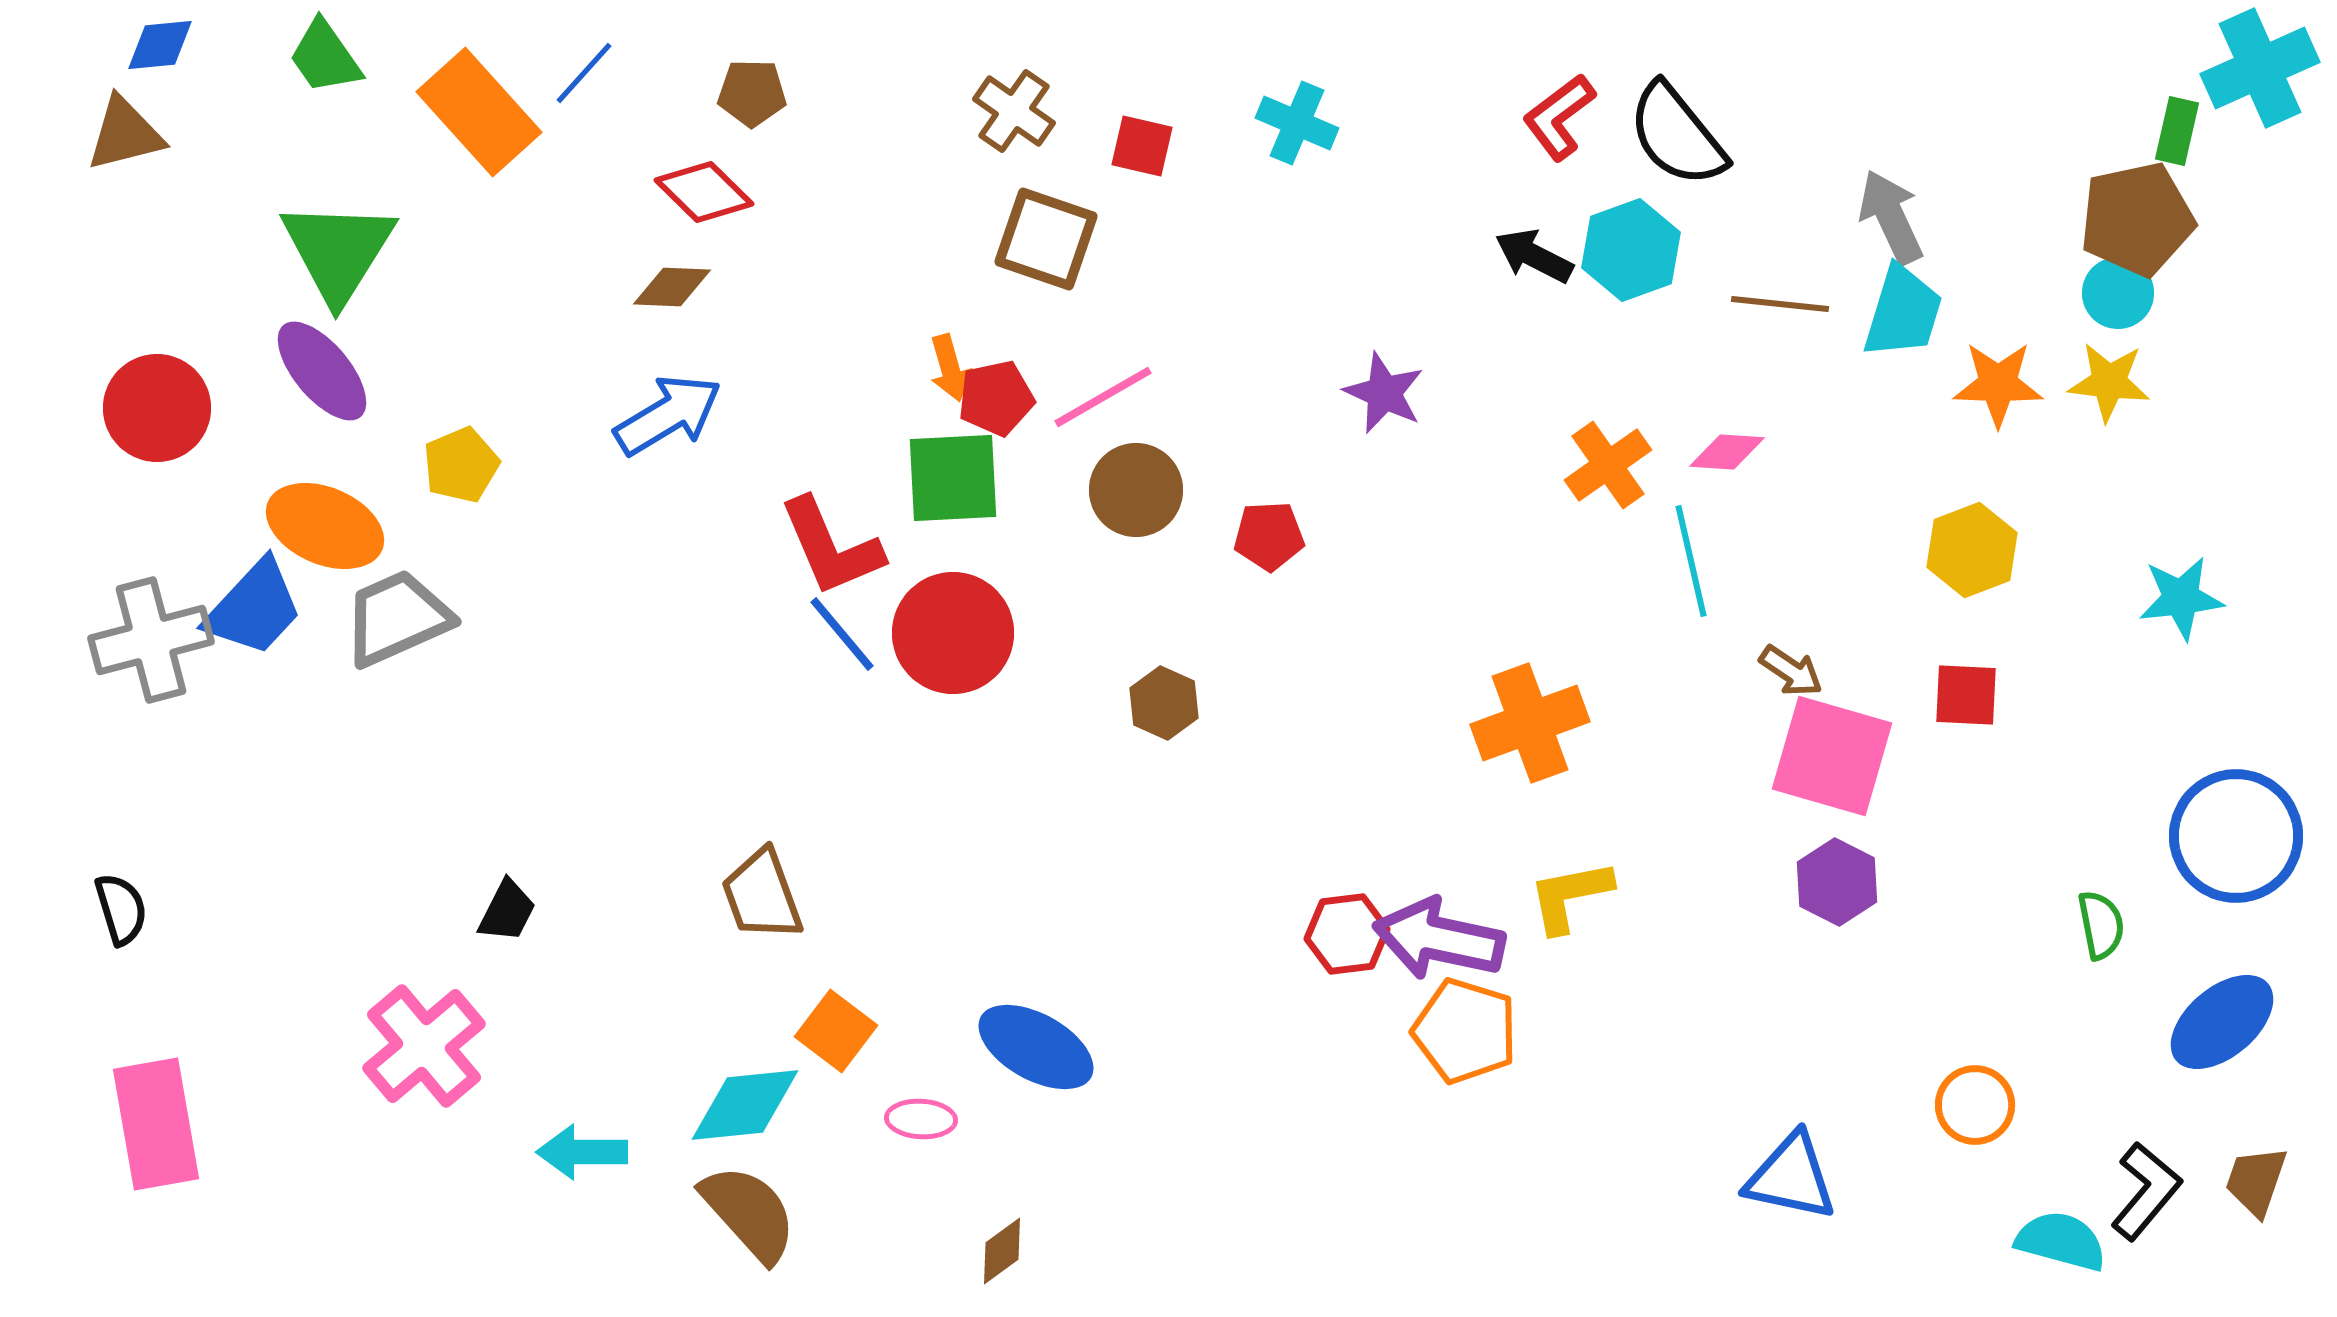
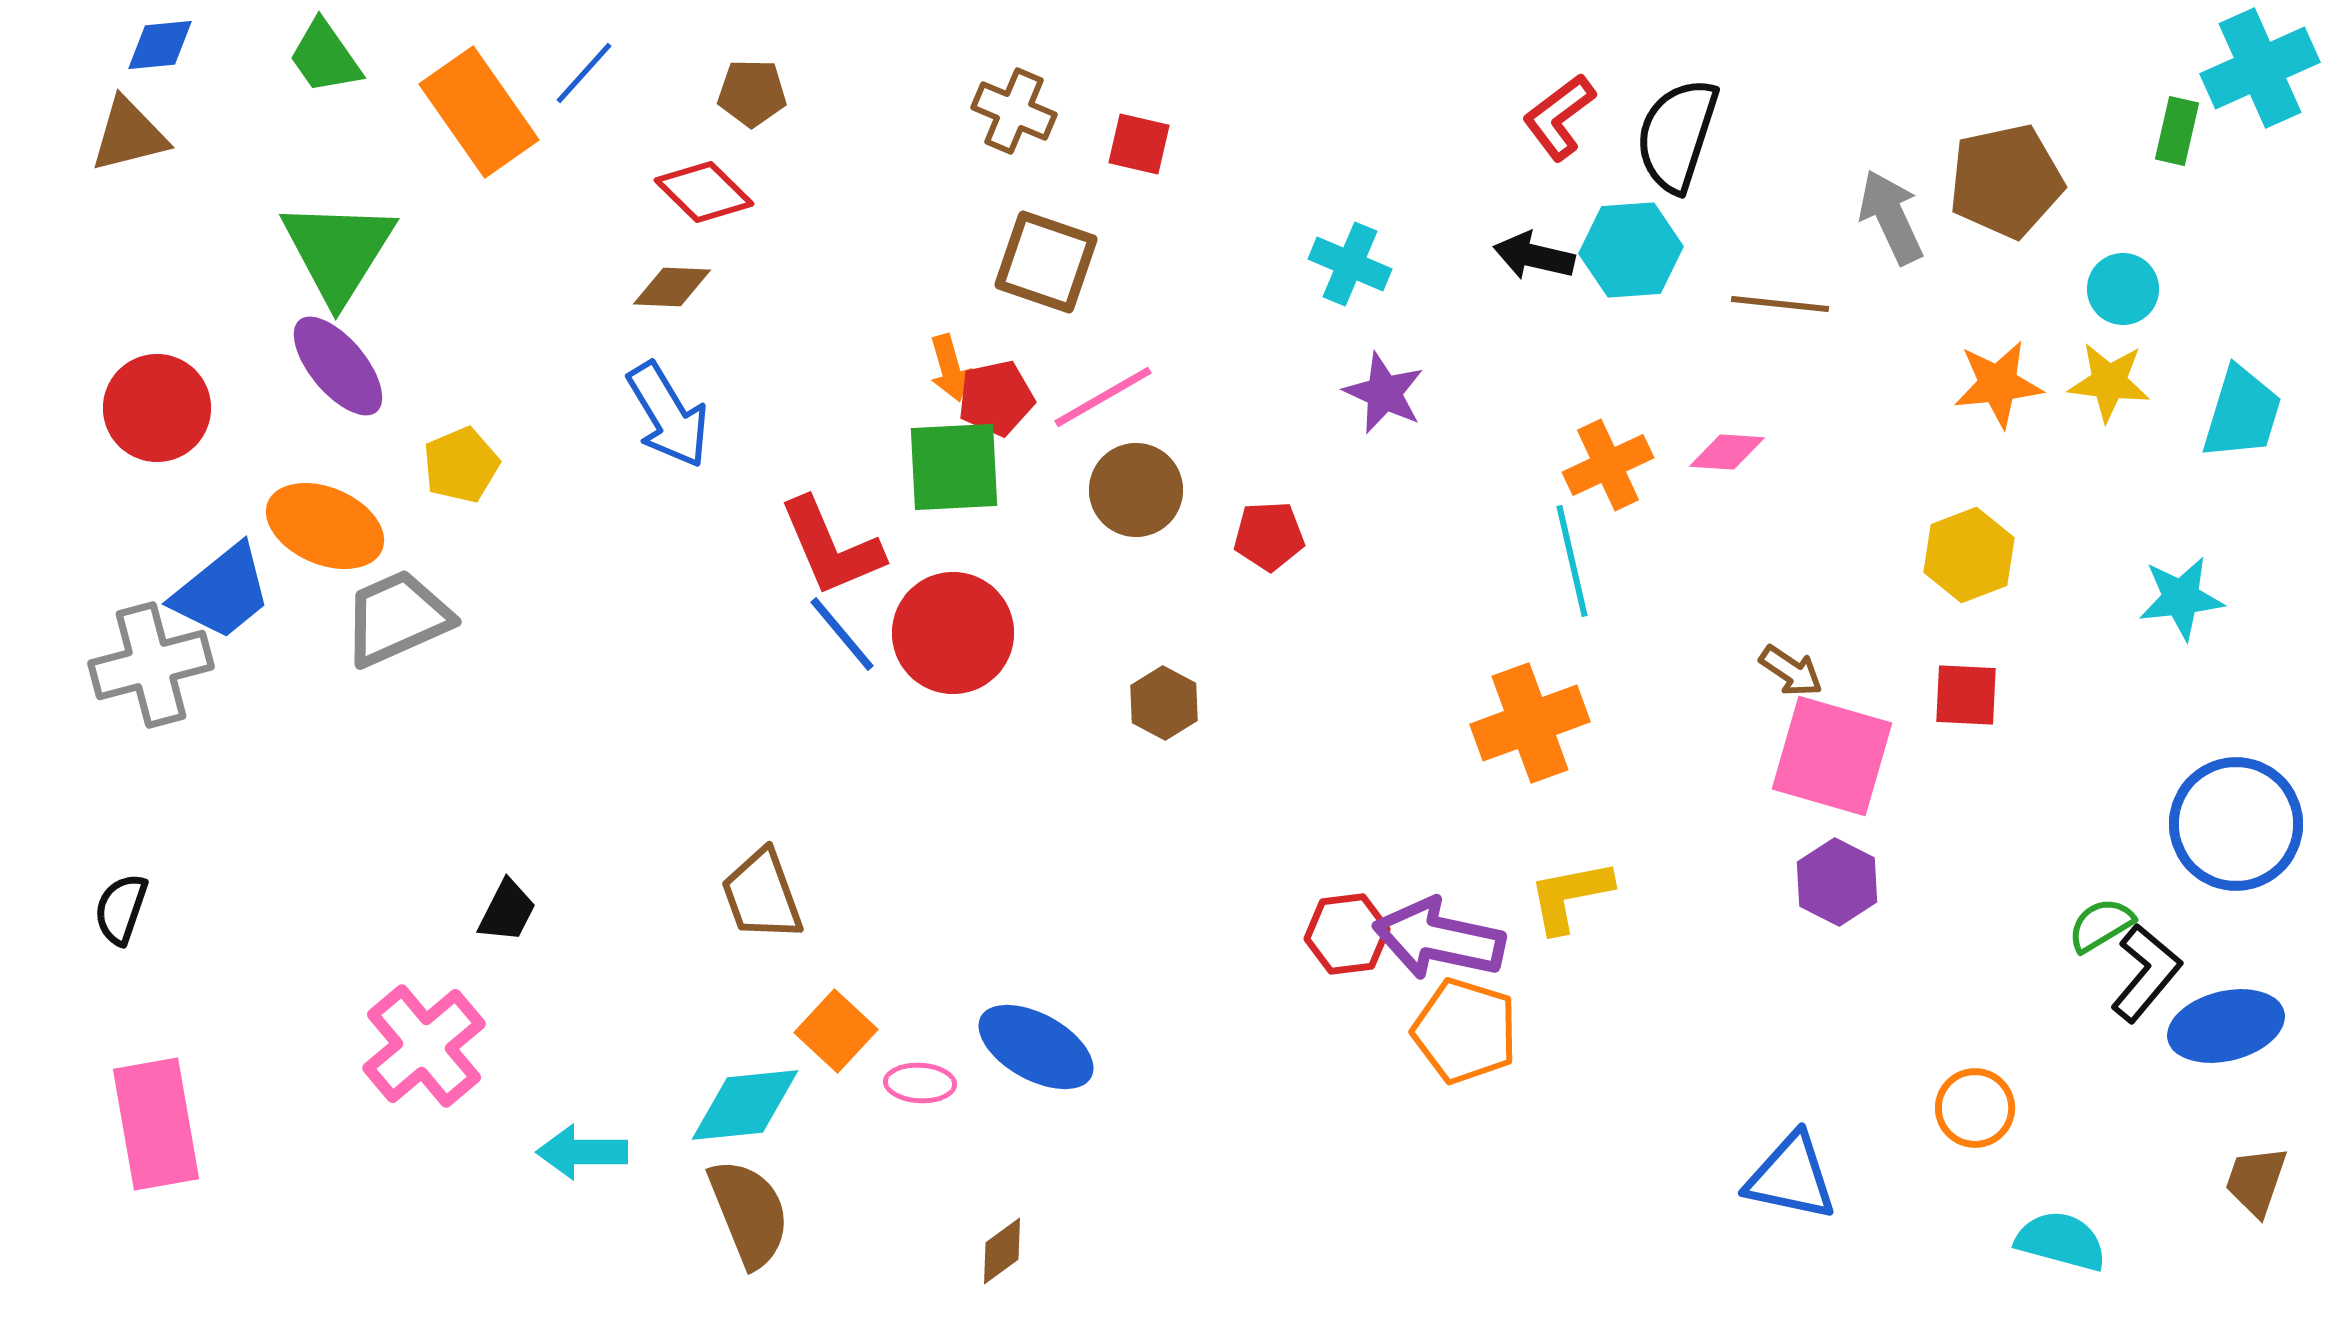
brown cross at (1014, 111): rotated 12 degrees counterclockwise
orange rectangle at (479, 112): rotated 7 degrees clockwise
cyan cross at (1297, 123): moved 53 px right, 141 px down
brown triangle at (125, 134): moved 4 px right, 1 px down
black semicircle at (1677, 135): rotated 57 degrees clockwise
red square at (1142, 146): moved 3 px left, 2 px up
brown pentagon at (2137, 219): moved 131 px left, 38 px up
brown square at (1046, 239): moved 23 px down
cyan hexagon at (1631, 250): rotated 16 degrees clockwise
black arrow at (1534, 256): rotated 14 degrees counterclockwise
cyan circle at (2118, 293): moved 5 px right, 4 px up
cyan trapezoid at (1903, 312): moved 339 px right, 101 px down
purple ellipse at (322, 371): moved 16 px right, 5 px up
orange star at (1998, 384): rotated 8 degrees counterclockwise
blue arrow at (668, 415): rotated 90 degrees clockwise
orange cross at (1608, 465): rotated 10 degrees clockwise
green square at (953, 478): moved 1 px right, 11 px up
yellow hexagon at (1972, 550): moved 3 px left, 5 px down
cyan line at (1691, 561): moved 119 px left
blue trapezoid at (254, 608): moved 32 px left, 16 px up; rotated 8 degrees clockwise
gray cross at (151, 640): moved 25 px down
brown hexagon at (1164, 703): rotated 4 degrees clockwise
blue circle at (2236, 836): moved 12 px up
black semicircle at (121, 909): rotated 144 degrees counterclockwise
green semicircle at (2101, 925): rotated 110 degrees counterclockwise
blue ellipse at (2222, 1022): moved 4 px right, 4 px down; rotated 26 degrees clockwise
orange square at (836, 1031): rotated 6 degrees clockwise
orange circle at (1975, 1105): moved 3 px down
pink ellipse at (921, 1119): moved 1 px left, 36 px up
black L-shape at (2146, 1191): moved 218 px up
brown semicircle at (749, 1213): rotated 20 degrees clockwise
